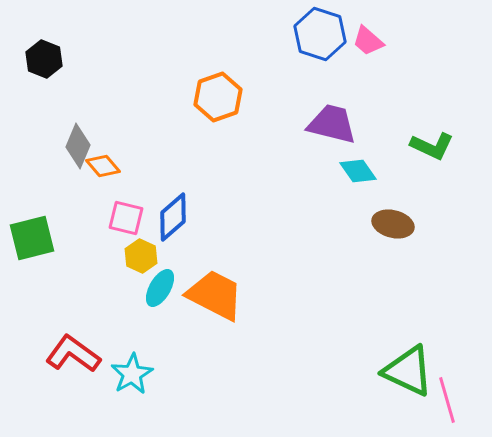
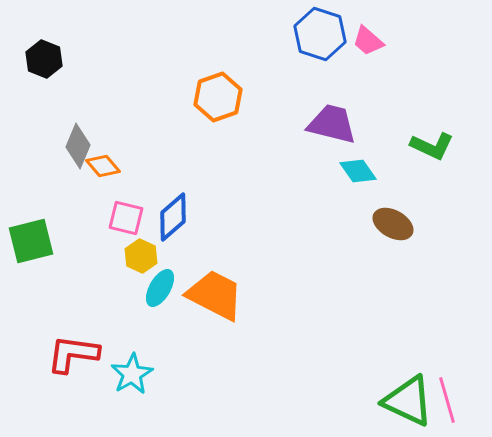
brown ellipse: rotated 15 degrees clockwise
green square: moved 1 px left, 3 px down
red L-shape: rotated 28 degrees counterclockwise
green triangle: moved 30 px down
